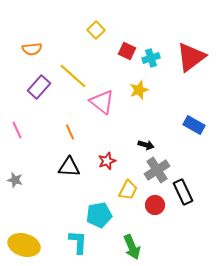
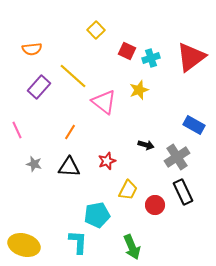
pink triangle: moved 2 px right
orange line: rotated 56 degrees clockwise
gray cross: moved 20 px right, 13 px up
gray star: moved 19 px right, 16 px up
cyan pentagon: moved 2 px left
